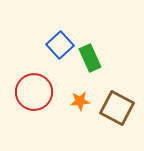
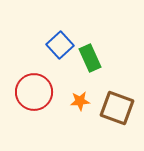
brown square: rotated 8 degrees counterclockwise
